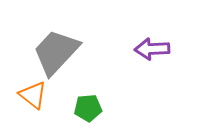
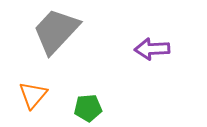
gray trapezoid: moved 21 px up
orange triangle: rotated 32 degrees clockwise
